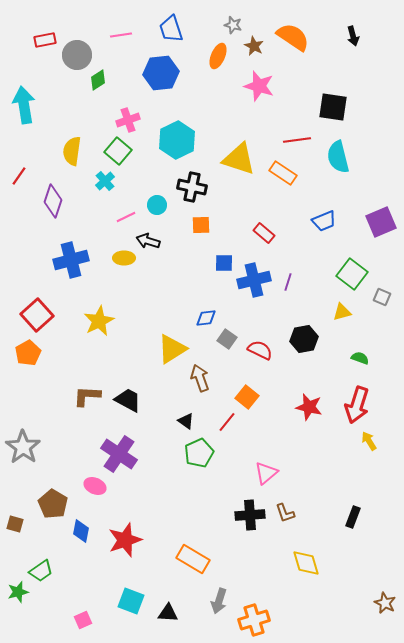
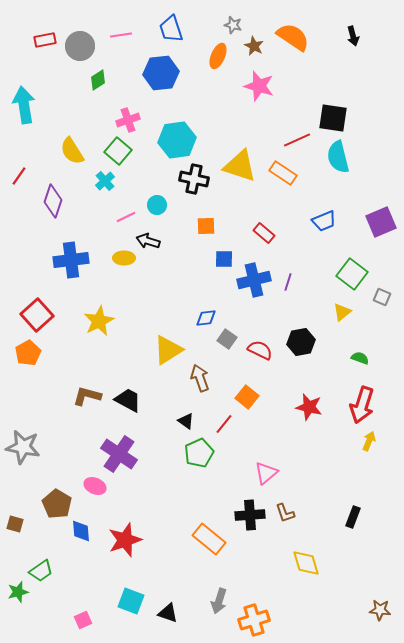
gray circle at (77, 55): moved 3 px right, 9 px up
black square at (333, 107): moved 11 px down
cyan hexagon at (177, 140): rotated 18 degrees clockwise
red line at (297, 140): rotated 16 degrees counterclockwise
yellow semicircle at (72, 151): rotated 40 degrees counterclockwise
yellow triangle at (239, 159): moved 1 px right, 7 px down
black cross at (192, 187): moved 2 px right, 8 px up
orange square at (201, 225): moved 5 px right, 1 px down
blue cross at (71, 260): rotated 8 degrees clockwise
blue square at (224, 263): moved 4 px up
yellow triangle at (342, 312): rotated 24 degrees counterclockwise
black hexagon at (304, 339): moved 3 px left, 3 px down
yellow triangle at (172, 349): moved 4 px left, 1 px down
brown L-shape at (87, 396): rotated 12 degrees clockwise
red arrow at (357, 405): moved 5 px right
red line at (227, 422): moved 3 px left, 2 px down
yellow arrow at (369, 441): rotated 54 degrees clockwise
gray star at (23, 447): rotated 24 degrees counterclockwise
brown pentagon at (53, 504): moved 4 px right
blue diamond at (81, 531): rotated 15 degrees counterclockwise
orange rectangle at (193, 559): moved 16 px right, 20 px up; rotated 8 degrees clockwise
brown star at (385, 603): moved 5 px left, 7 px down; rotated 20 degrees counterclockwise
black triangle at (168, 613): rotated 15 degrees clockwise
